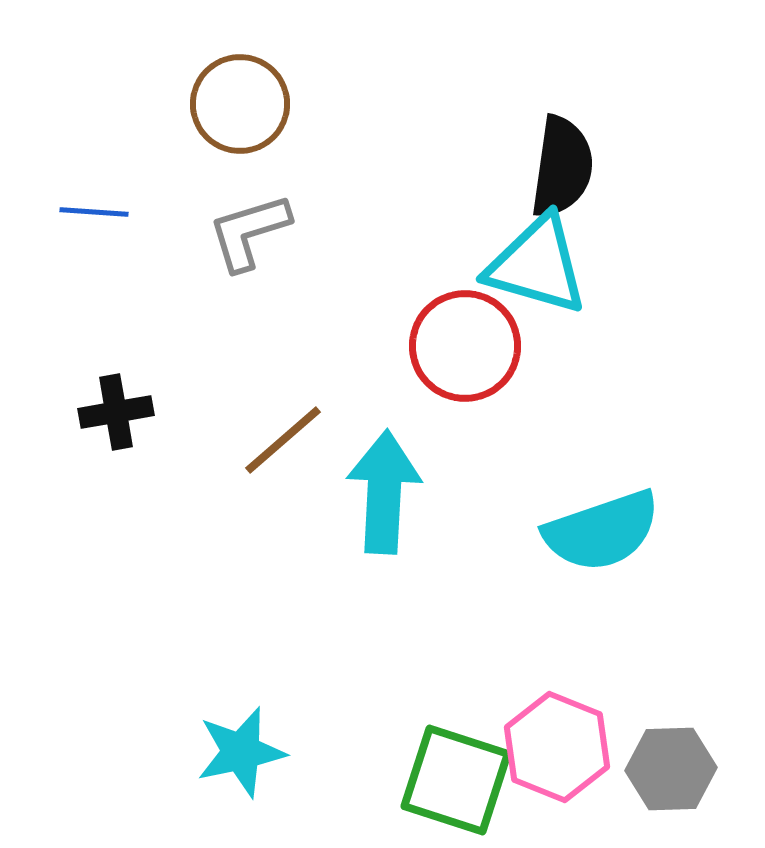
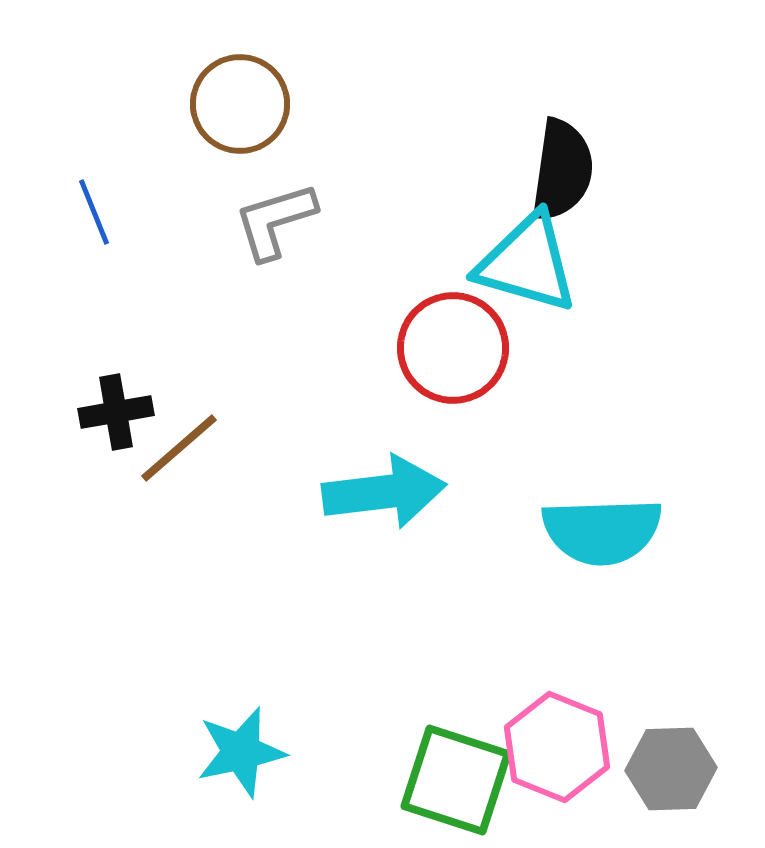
black semicircle: moved 3 px down
blue line: rotated 64 degrees clockwise
gray L-shape: moved 26 px right, 11 px up
cyan triangle: moved 10 px left, 2 px up
red circle: moved 12 px left, 2 px down
brown line: moved 104 px left, 8 px down
cyan arrow: rotated 80 degrees clockwise
cyan semicircle: rotated 17 degrees clockwise
